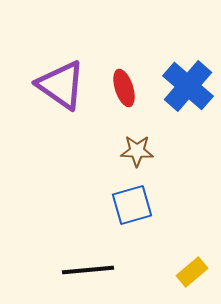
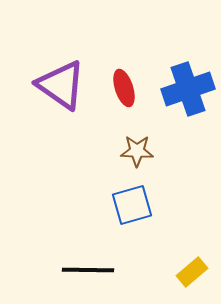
blue cross: moved 3 px down; rotated 30 degrees clockwise
black line: rotated 6 degrees clockwise
